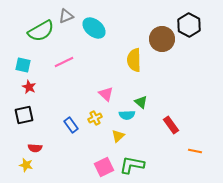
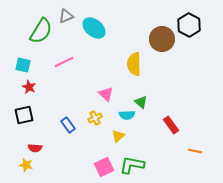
green semicircle: rotated 28 degrees counterclockwise
yellow semicircle: moved 4 px down
blue rectangle: moved 3 px left
